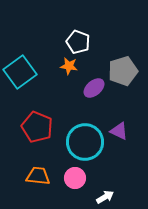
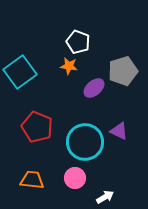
orange trapezoid: moved 6 px left, 4 px down
